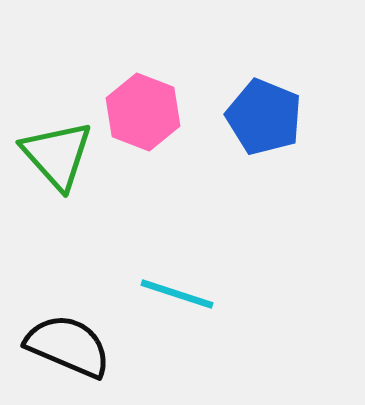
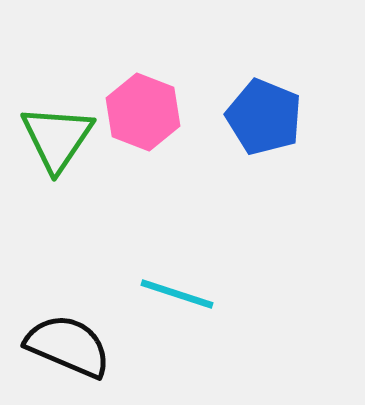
green triangle: moved 17 px up; rotated 16 degrees clockwise
